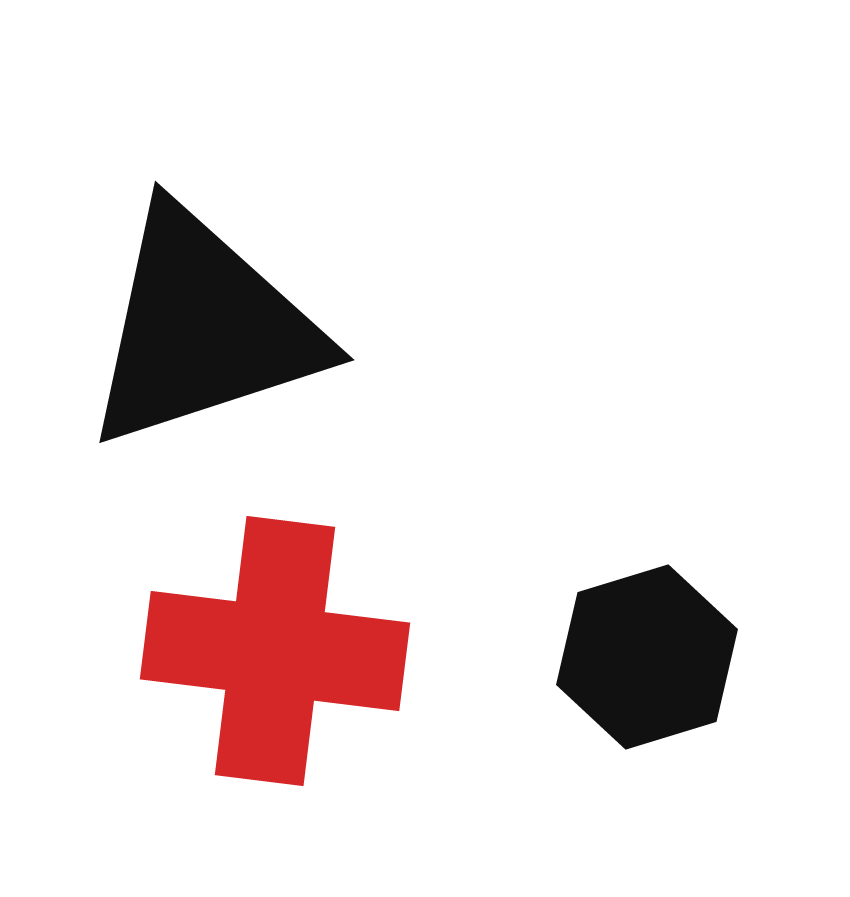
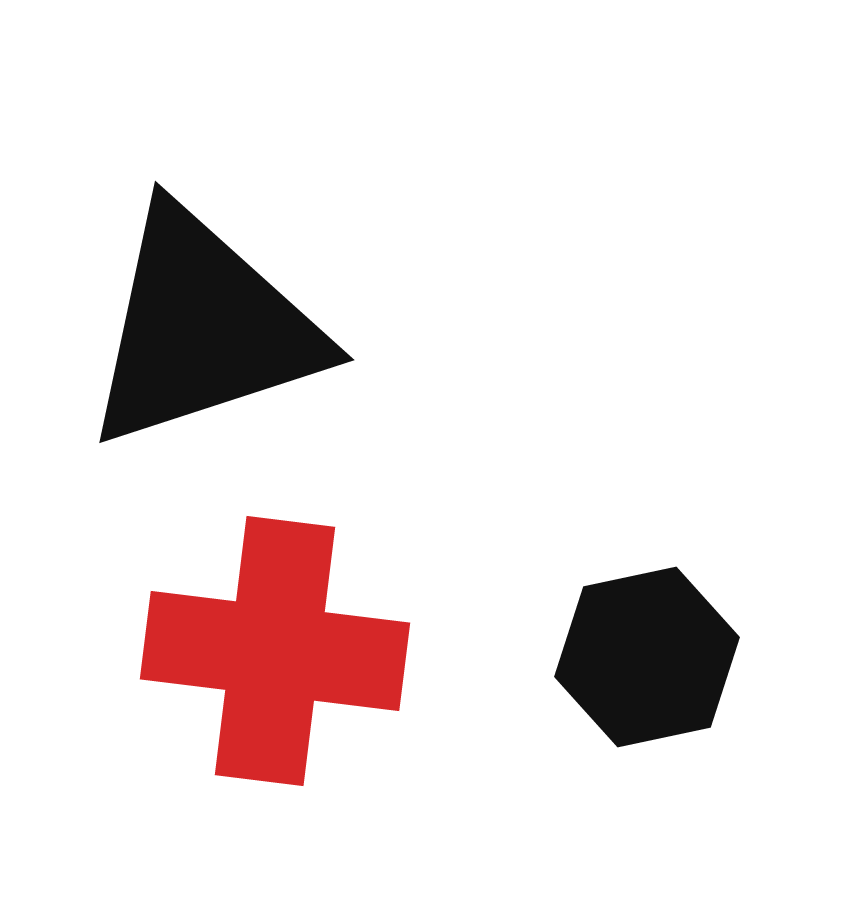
black hexagon: rotated 5 degrees clockwise
